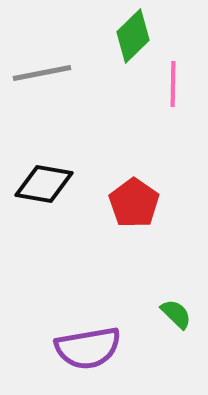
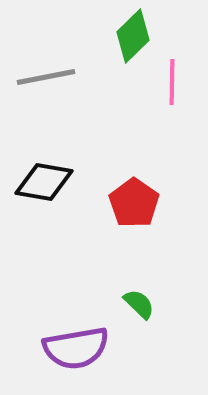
gray line: moved 4 px right, 4 px down
pink line: moved 1 px left, 2 px up
black diamond: moved 2 px up
green semicircle: moved 37 px left, 10 px up
purple semicircle: moved 12 px left
